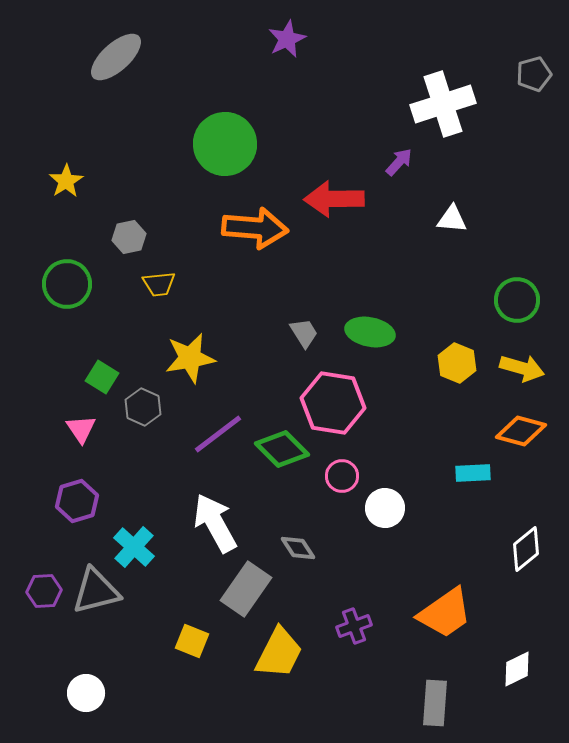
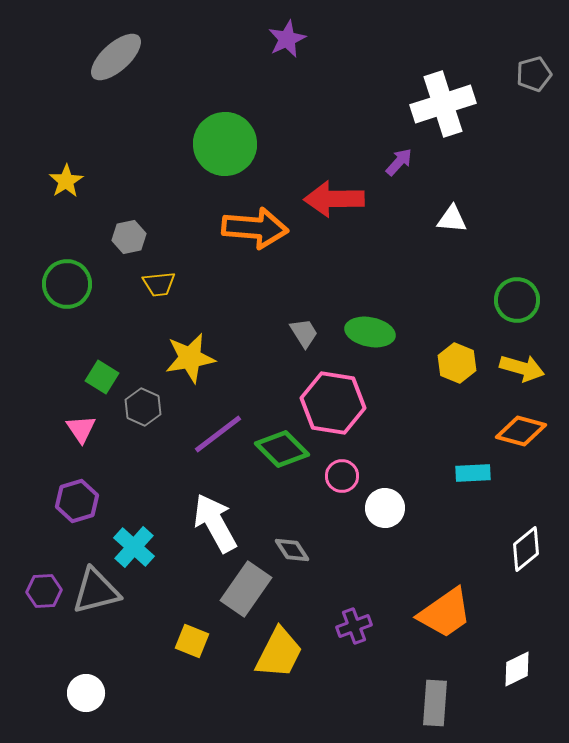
gray diamond at (298, 548): moved 6 px left, 2 px down
